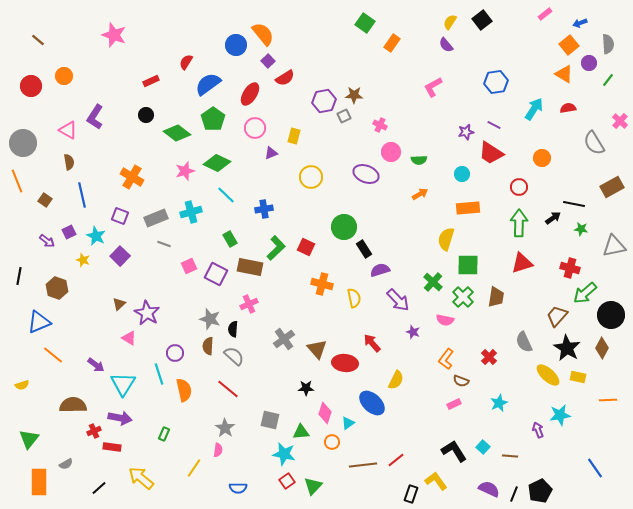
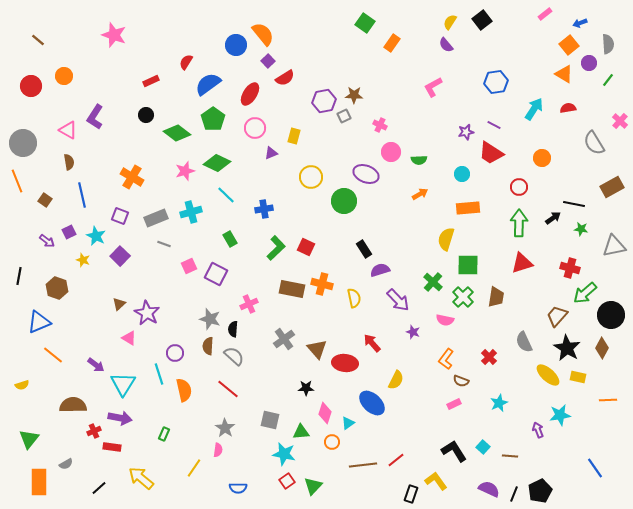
green circle at (344, 227): moved 26 px up
brown rectangle at (250, 267): moved 42 px right, 22 px down
